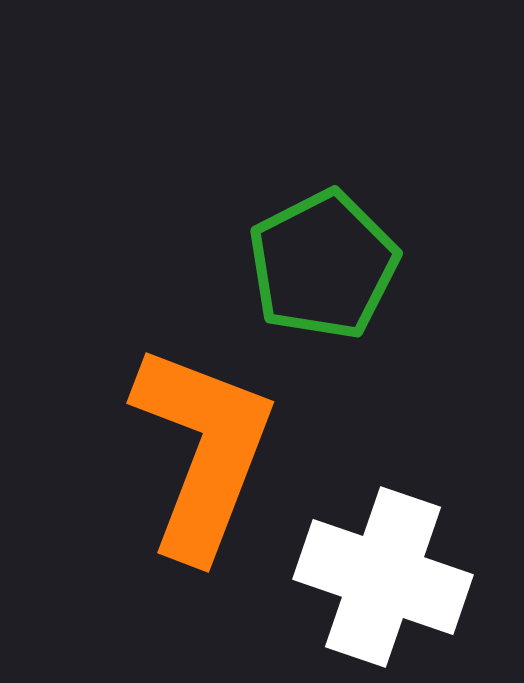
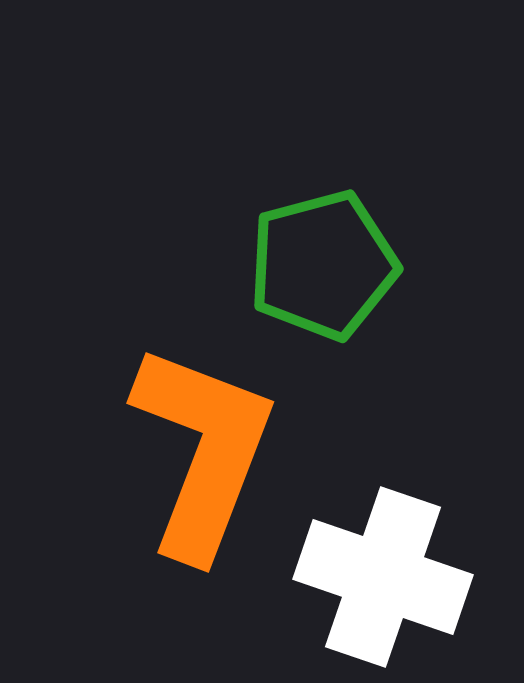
green pentagon: rotated 12 degrees clockwise
